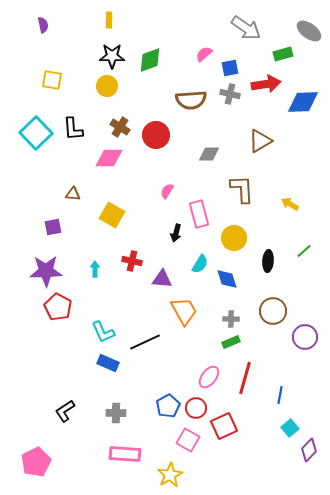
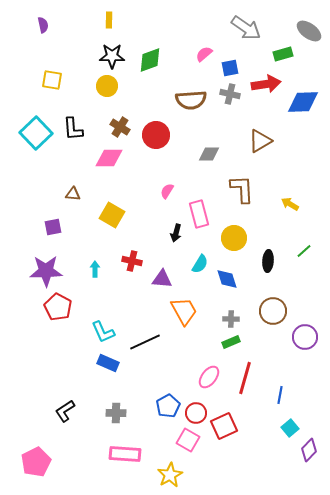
red circle at (196, 408): moved 5 px down
